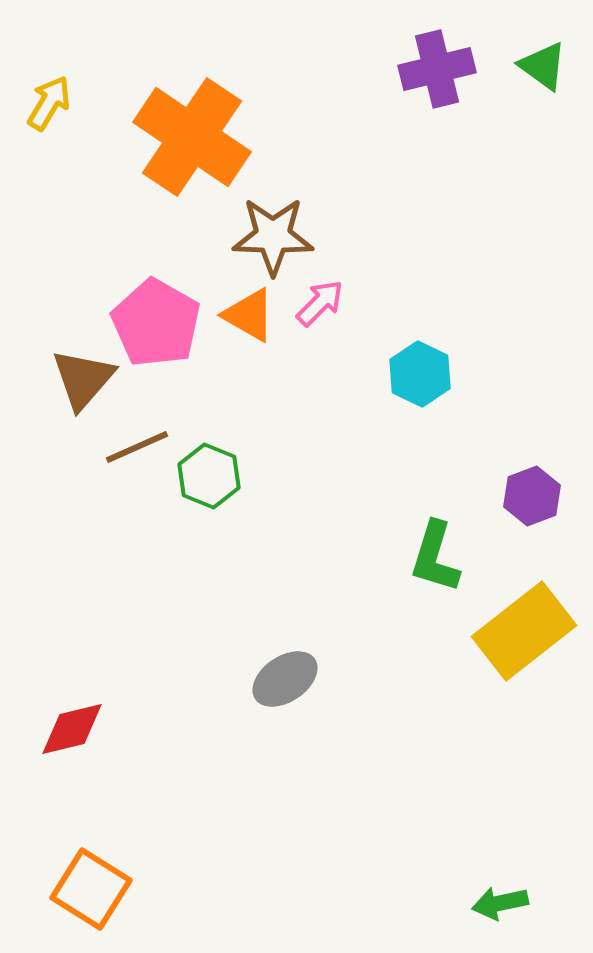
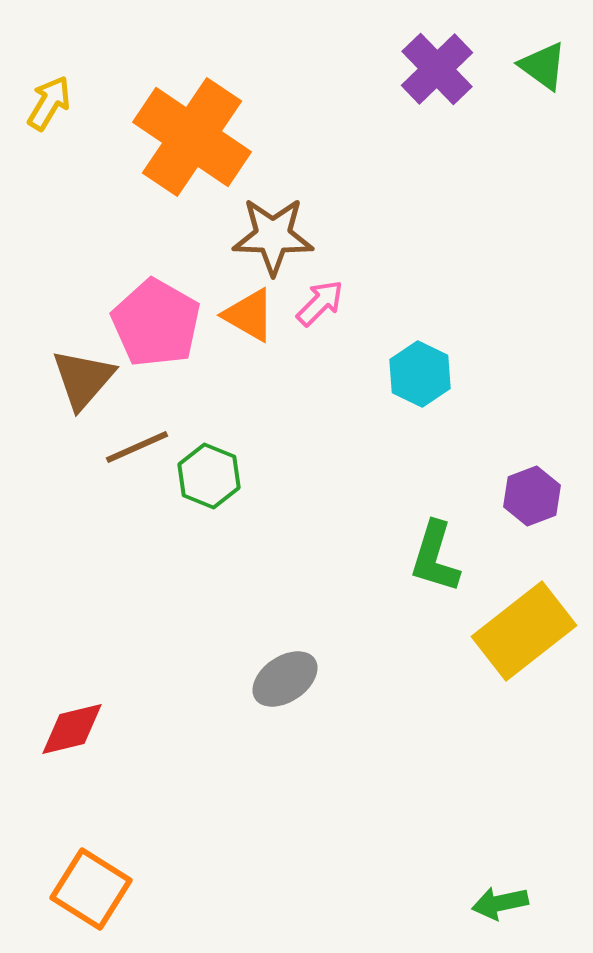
purple cross: rotated 30 degrees counterclockwise
